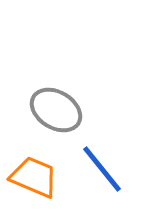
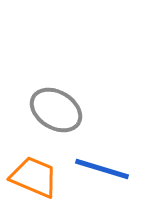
blue line: rotated 34 degrees counterclockwise
